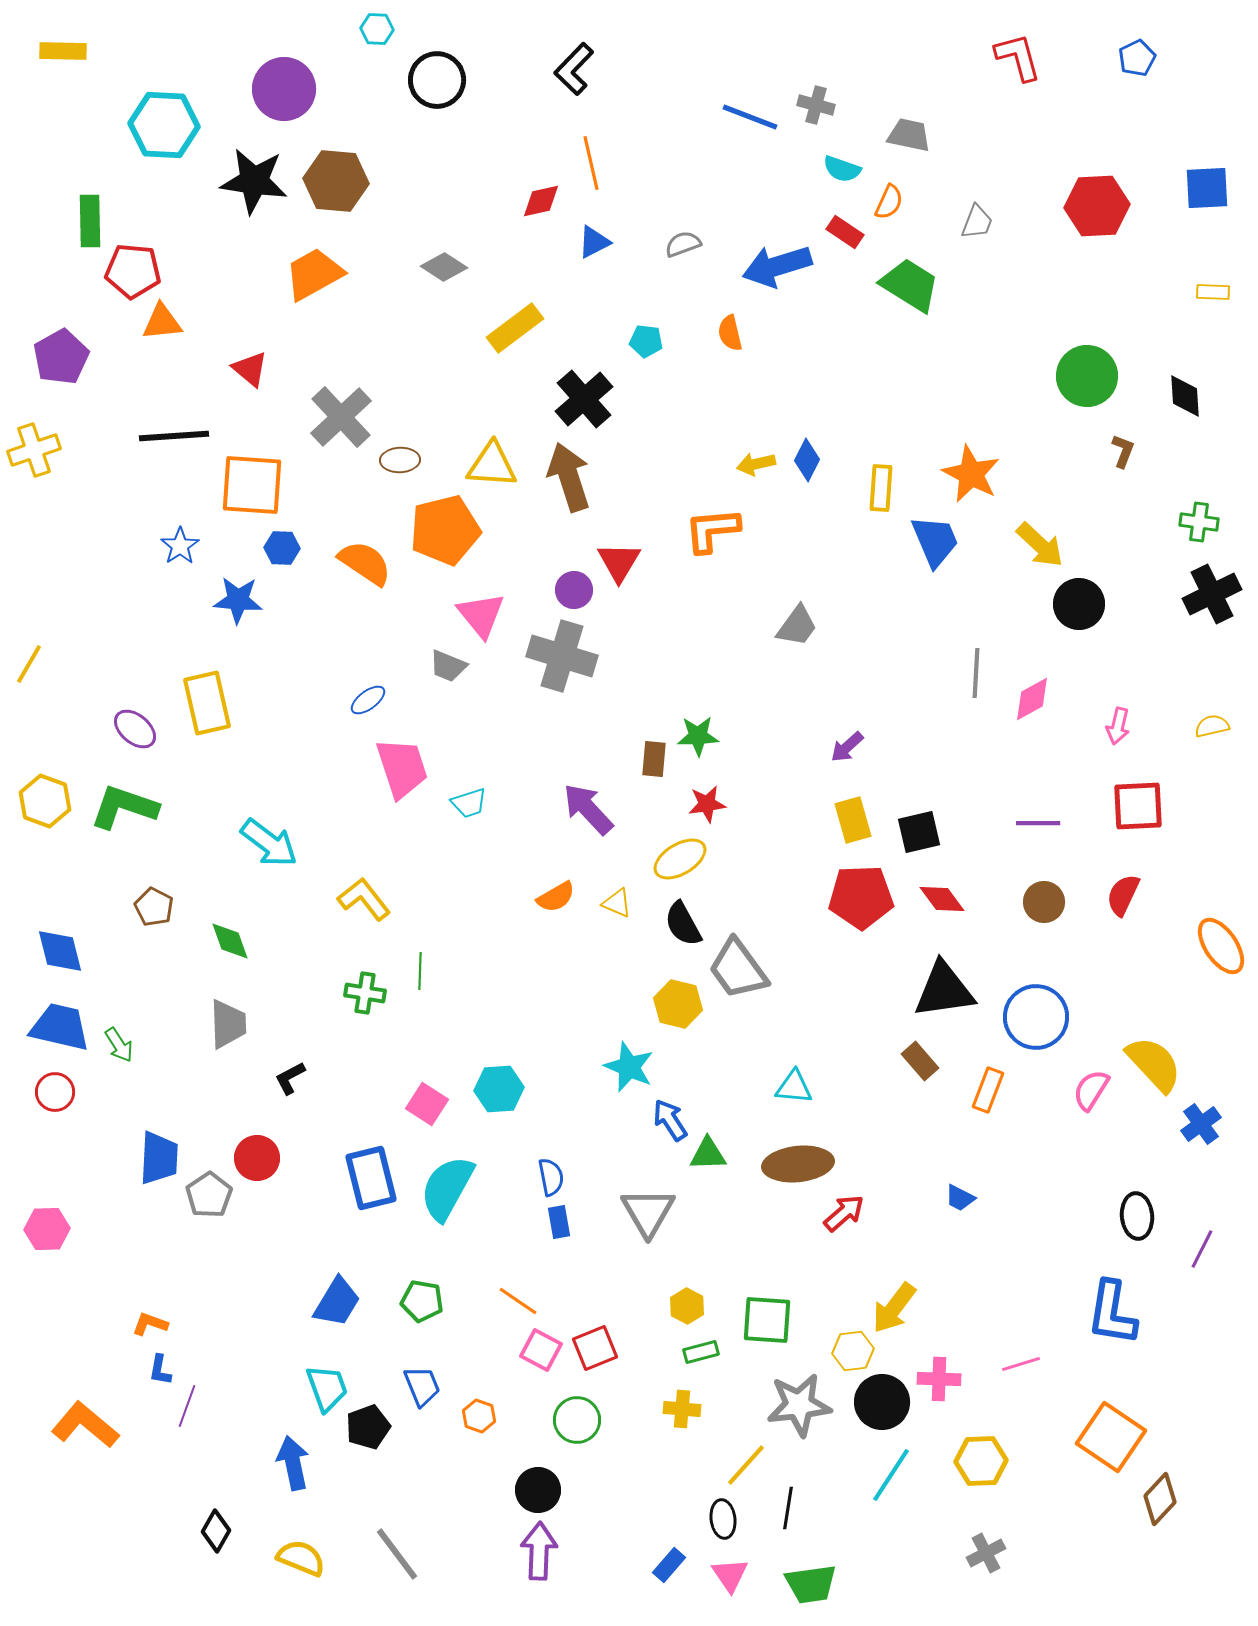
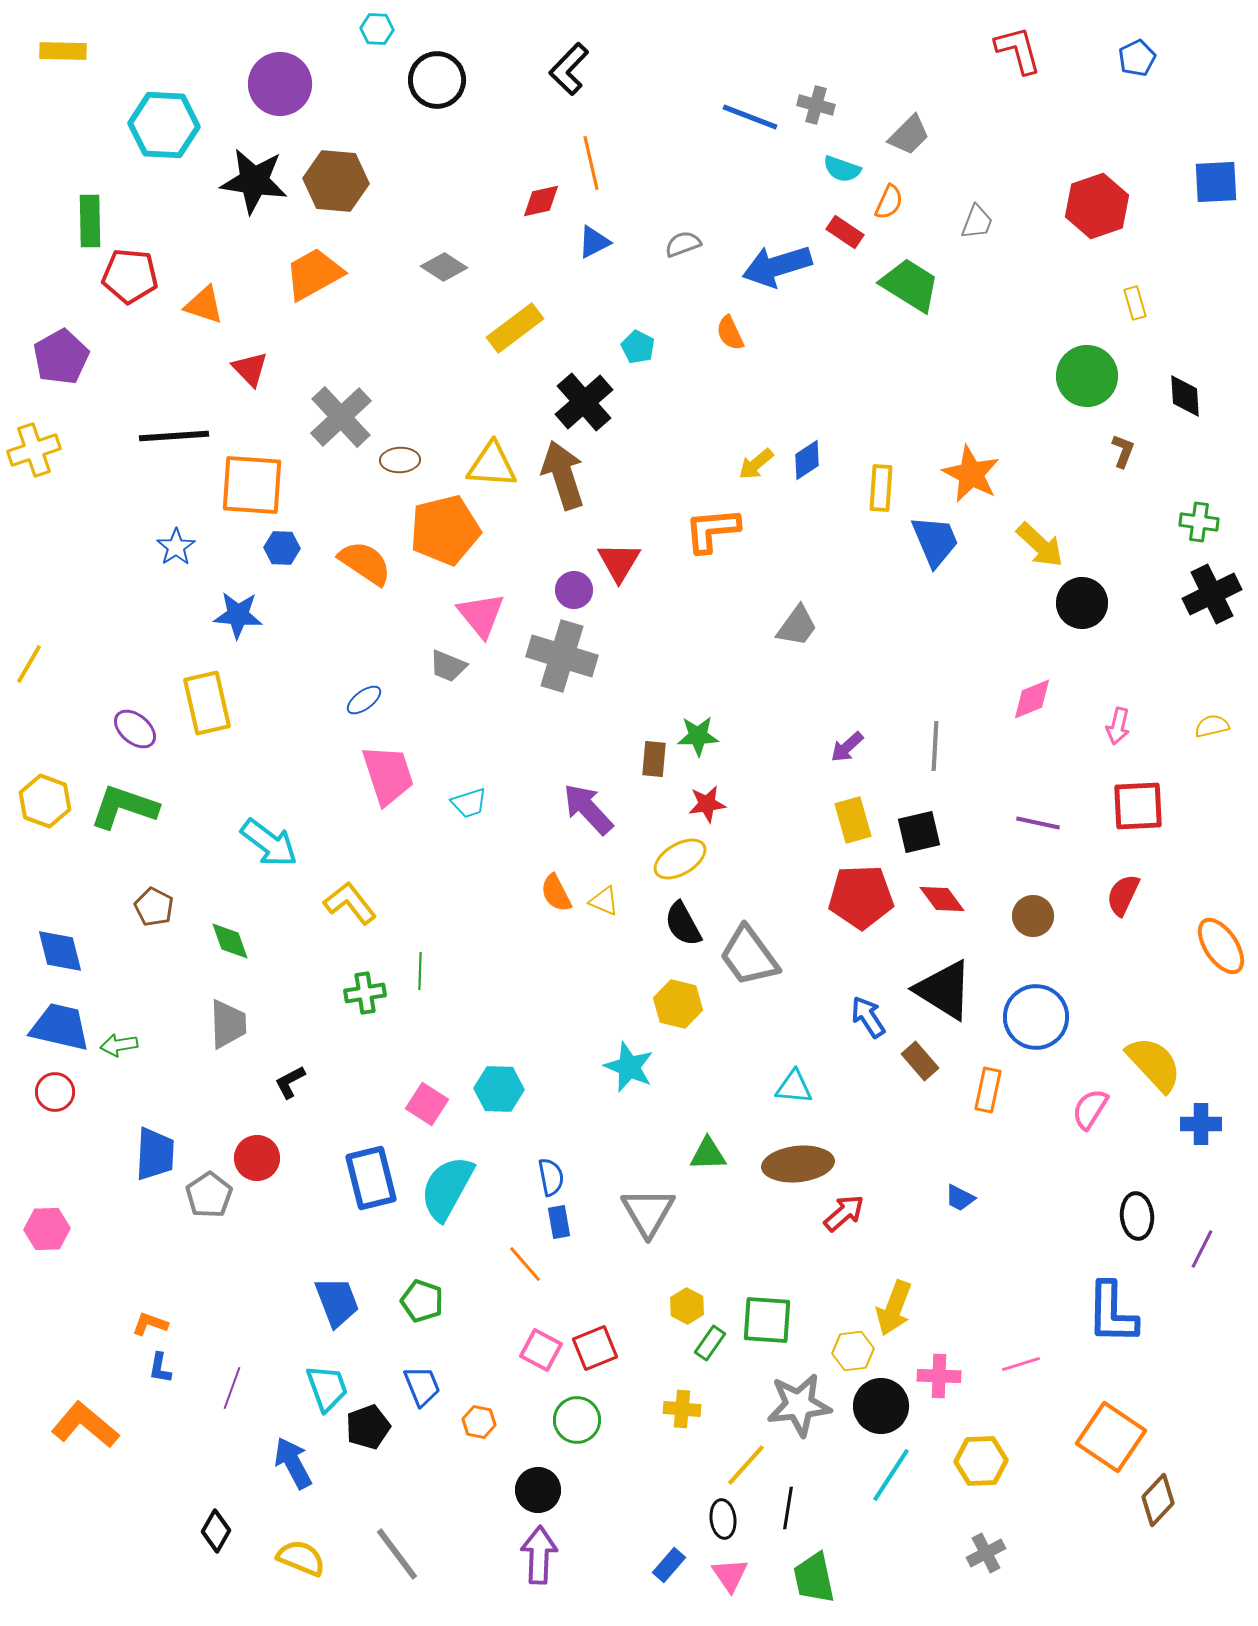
red L-shape at (1018, 57): moved 7 px up
black L-shape at (574, 69): moved 5 px left
purple circle at (284, 89): moved 4 px left, 5 px up
gray trapezoid at (909, 135): rotated 123 degrees clockwise
blue square at (1207, 188): moved 9 px right, 6 px up
red hexagon at (1097, 206): rotated 16 degrees counterclockwise
red pentagon at (133, 271): moved 3 px left, 5 px down
yellow rectangle at (1213, 292): moved 78 px left, 11 px down; rotated 72 degrees clockwise
orange triangle at (162, 322): moved 42 px right, 17 px up; rotated 24 degrees clockwise
orange semicircle at (730, 333): rotated 12 degrees counterclockwise
cyan pentagon at (646, 341): moved 8 px left, 6 px down; rotated 20 degrees clockwise
red triangle at (250, 369): rotated 6 degrees clockwise
black cross at (584, 399): moved 3 px down
blue diamond at (807, 460): rotated 30 degrees clockwise
yellow arrow at (756, 464): rotated 27 degrees counterclockwise
brown arrow at (569, 477): moved 6 px left, 2 px up
blue star at (180, 546): moved 4 px left, 1 px down
blue star at (238, 600): moved 15 px down
black circle at (1079, 604): moved 3 px right, 1 px up
gray line at (976, 673): moved 41 px left, 73 px down
pink diamond at (1032, 699): rotated 6 degrees clockwise
blue ellipse at (368, 700): moved 4 px left
pink trapezoid at (402, 768): moved 14 px left, 7 px down
purple line at (1038, 823): rotated 12 degrees clockwise
orange semicircle at (556, 897): moved 4 px up; rotated 93 degrees clockwise
yellow L-shape at (364, 899): moved 14 px left, 4 px down
brown circle at (1044, 902): moved 11 px left, 14 px down
yellow triangle at (617, 903): moved 13 px left, 2 px up
gray trapezoid at (738, 969): moved 11 px right, 13 px up
black triangle at (944, 990): rotated 40 degrees clockwise
green cross at (365, 993): rotated 18 degrees counterclockwise
green arrow at (119, 1045): rotated 114 degrees clockwise
black L-shape at (290, 1078): moved 4 px down
cyan hexagon at (499, 1089): rotated 6 degrees clockwise
orange rectangle at (988, 1090): rotated 9 degrees counterclockwise
pink semicircle at (1091, 1090): moved 1 px left, 19 px down
blue arrow at (670, 1120): moved 198 px right, 103 px up
blue cross at (1201, 1124): rotated 36 degrees clockwise
blue trapezoid at (159, 1158): moved 4 px left, 4 px up
green pentagon at (422, 1301): rotated 9 degrees clockwise
orange line at (518, 1301): moved 7 px right, 37 px up; rotated 15 degrees clockwise
blue trapezoid at (337, 1302): rotated 52 degrees counterclockwise
yellow arrow at (894, 1308): rotated 16 degrees counterclockwise
blue L-shape at (1112, 1313): rotated 8 degrees counterclockwise
green rectangle at (701, 1352): moved 9 px right, 9 px up; rotated 40 degrees counterclockwise
blue L-shape at (160, 1370): moved 2 px up
pink cross at (939, 1379): moved 3 px up
black circle at (882, 1402): moved 1 px left, 4 px down
purple line at (187, 1406): moved 45 px right, 18 px up
orange hexagon at (479, 1416): moved 6 px down; rotated 8 degrees counterclockwise
blue arrow at (293, 1463): rotated 16 degrees counterclockwise
brown diamond at (1160, 1499): moved 2 px left, 1 px down
purple arrow at (539, 1551): moved 4 px down
green trapezoid at (811, 1584): moved 3 px right, 6 px up; rotated 86 degrees clockwise
